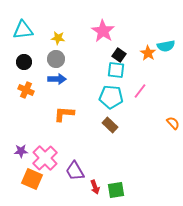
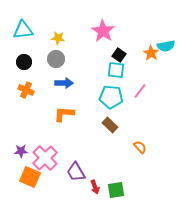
orange star: moved 3 px right
blue arrow: moved 7 px right, 4 px down
orange semicircle: moved 33 px left, 24 px down
purple trapezoid: moved 1 px right, 1 px down
orange square: moved 2 px left, 2 px up
